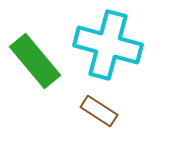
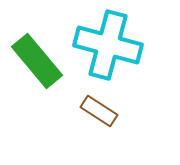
green rectangle: moved 2 px right
